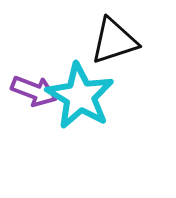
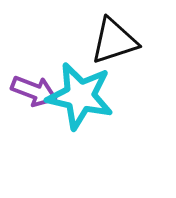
cyan star: rotated 18 degrees counterclockwise
